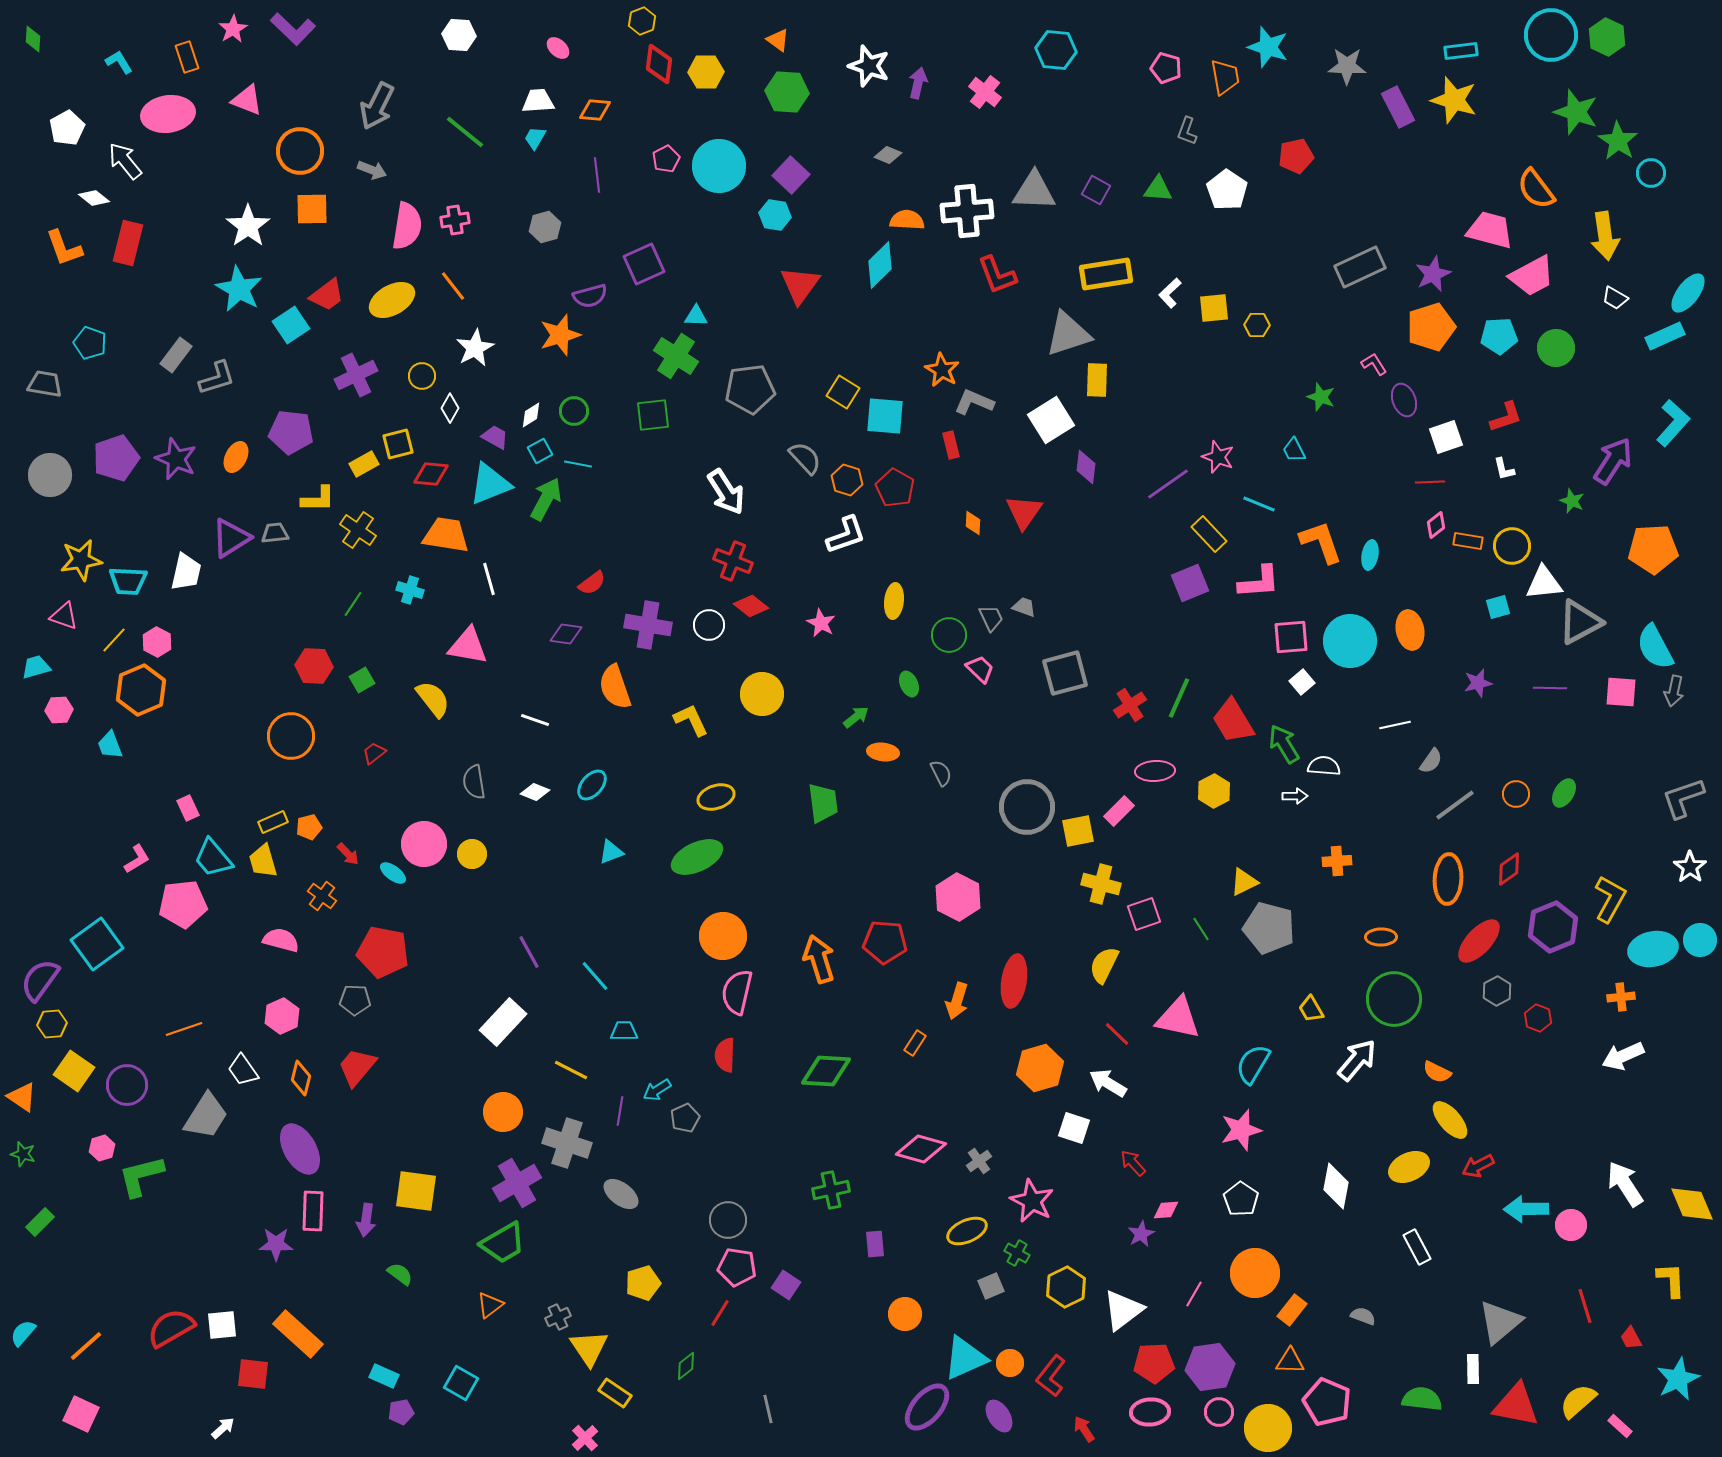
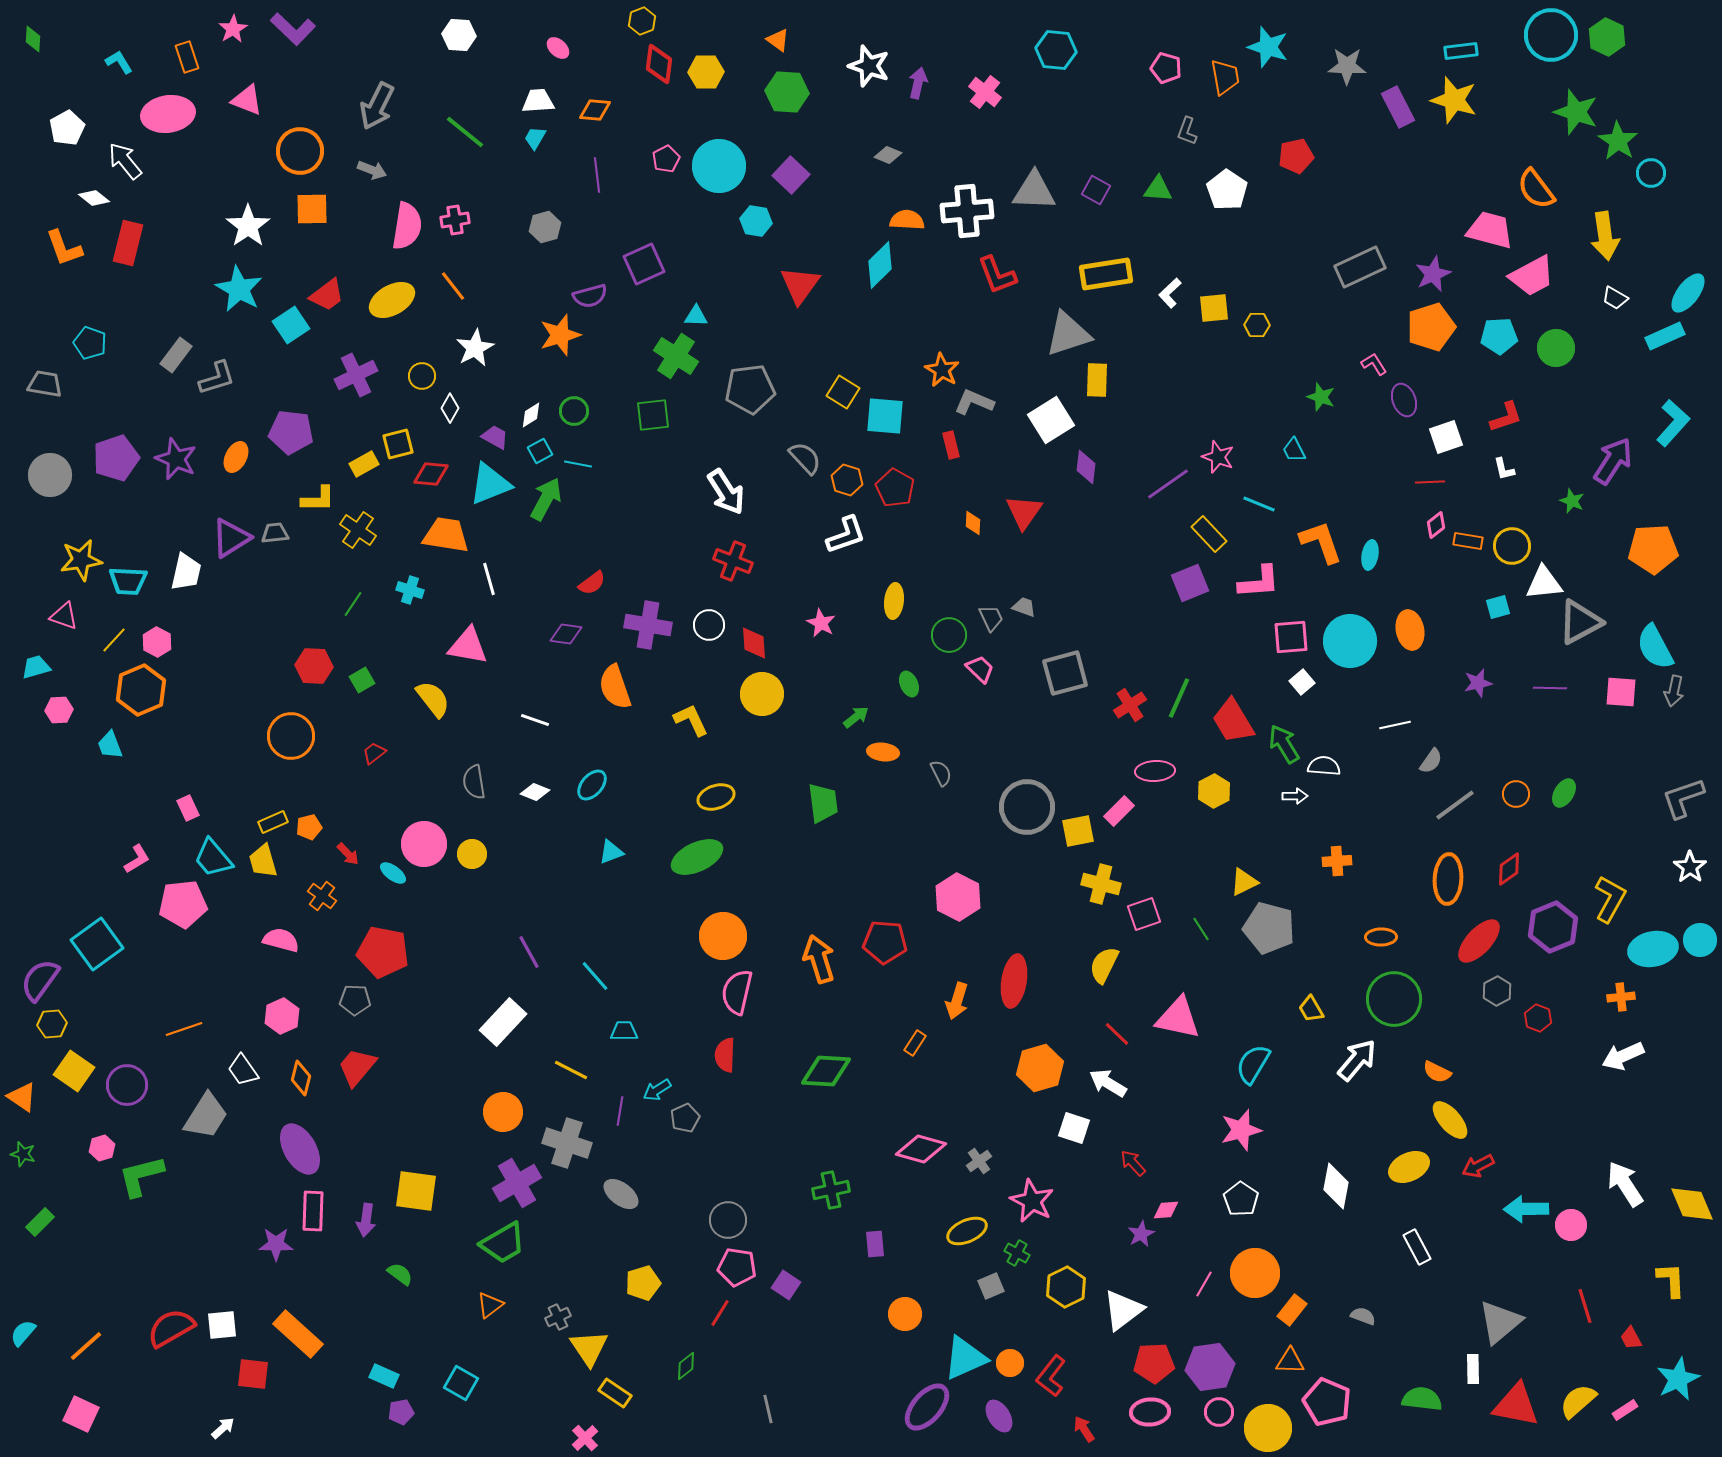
cyan hexagon at (775, 215): moved 19 px left, 6 px down
red diamond at (751, 606): moved 3 px right, 37 px down; rotated 48 degrees clockwise
pink line at (1194, 1294): moved 10 px right, 10 px up
pink rectangle at (1620, 1426): moved 5 px right, 16 px up; rotated 75 degrees counterclockwise
